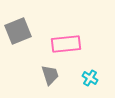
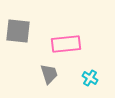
gray square: rotated 28 degrees clockwise
gray trapezoid: moved 1 px left, 1 px up
